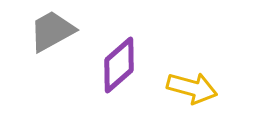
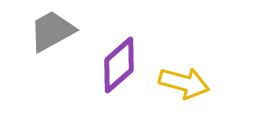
yellow arrow: moved 8 px left, 5 px up
